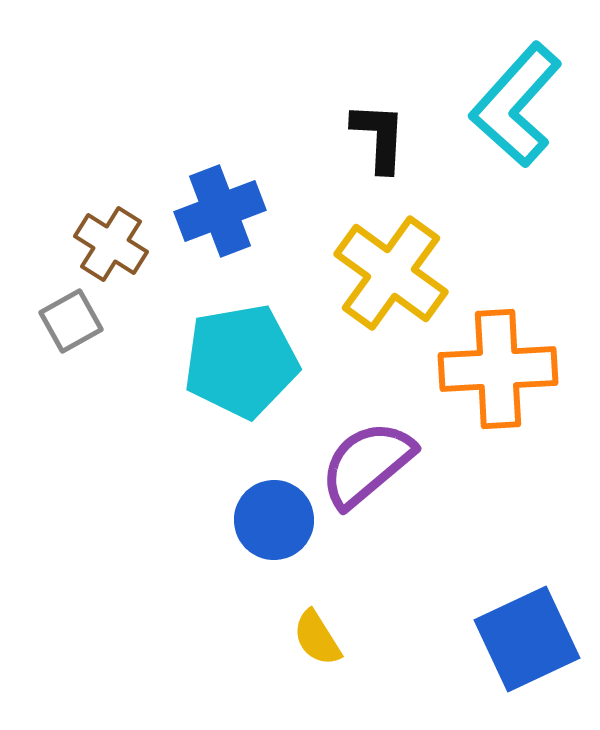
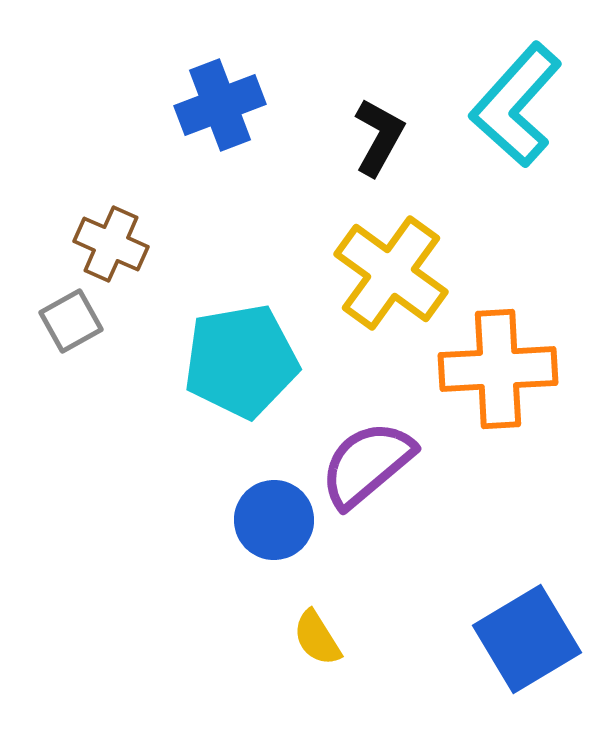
black L-shape: rotated 26 degrees clockwise
blue cross: moved 106 px up
brown cross: rotated 8 degrees counterclockwise
blue square: rotated 6 degrees counterclockwise
